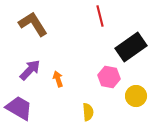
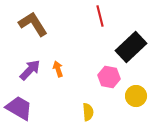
black rectangle: rotated 8 degrees counterclockwise
orange arrow: moved 10 px up
